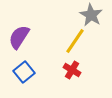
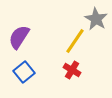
gray star: moved 5 px right, 4 px down
